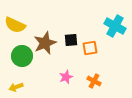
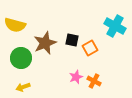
yellow semicircle: rotated 10 degrees counterclockwise
black square: moved 1 px right; rotated 16 degrees clockwise
orange square: rotated 21 degrees counterclockwise
green circle: moved 1 px left, 2 px down
pink star: moved 10 px right
yellow arrow: moved 7 px right
